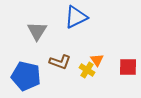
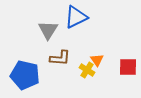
gray triangle: moved 11 px right, 1 px up
brown L-shape: moved 4 px up; rotated 15 degrees counterclockwise
blue pentagon: moved 1 px left, 1 px up
